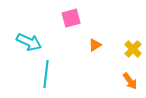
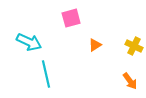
yellow cross: moved 1 px right, 3 px up; rotated 18 degrees counterclockwise
cyan line: rotated 20 degrees counterclockwise
